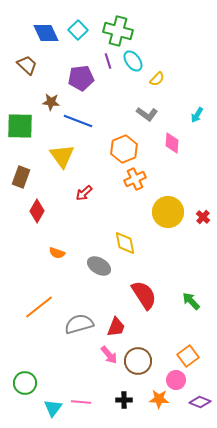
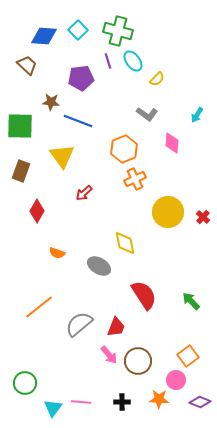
blue diamond: moved 2 px left, 3 px down; rotated 60 degrees counterclockwise
brown rectangle: moved 6 px up
gray semicircle: rotated 24 degrees counterclockwise
black cross: moved 2 px left, 2 px down
